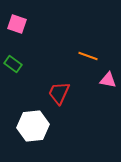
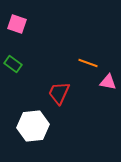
orange line: moved 7 px down
pink triangle: moved 2 px down
